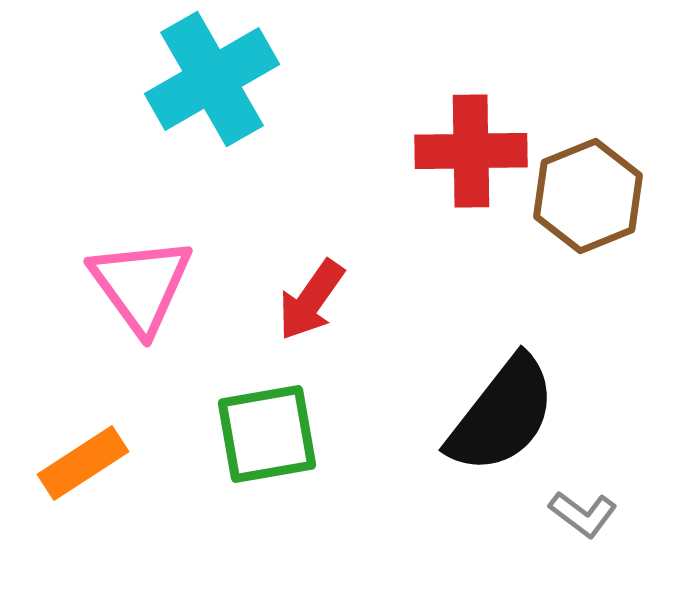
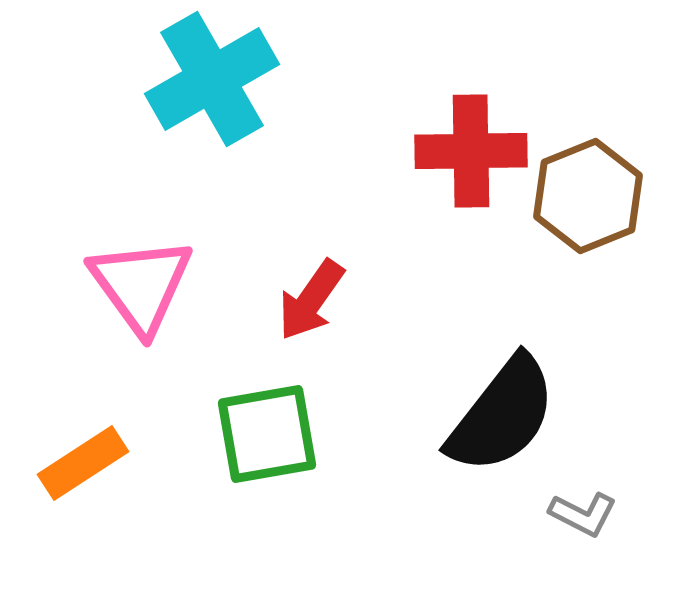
gray L-shape: rotated 10 degrees counterclockwise
